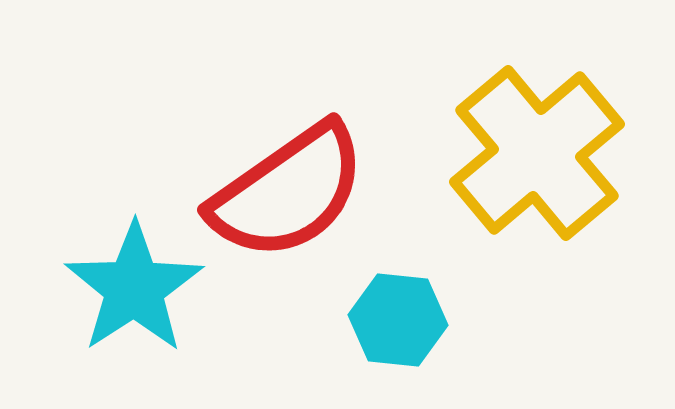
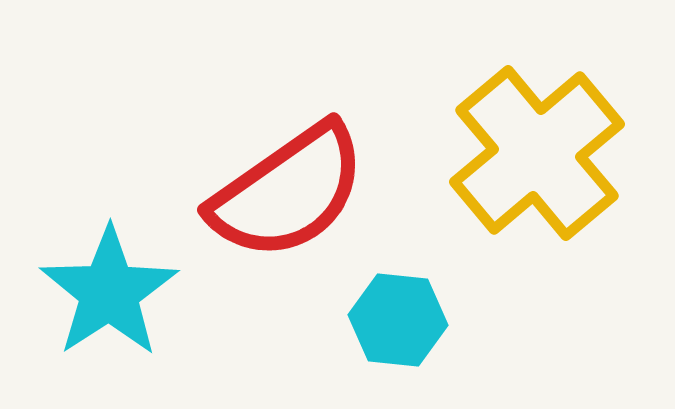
cyan star: moved 25 px left, 4 px down
